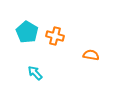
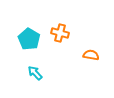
cyan pentagon: moved 2 px right, 7 px down
orange cross: moved 5 px right, 3 px up
